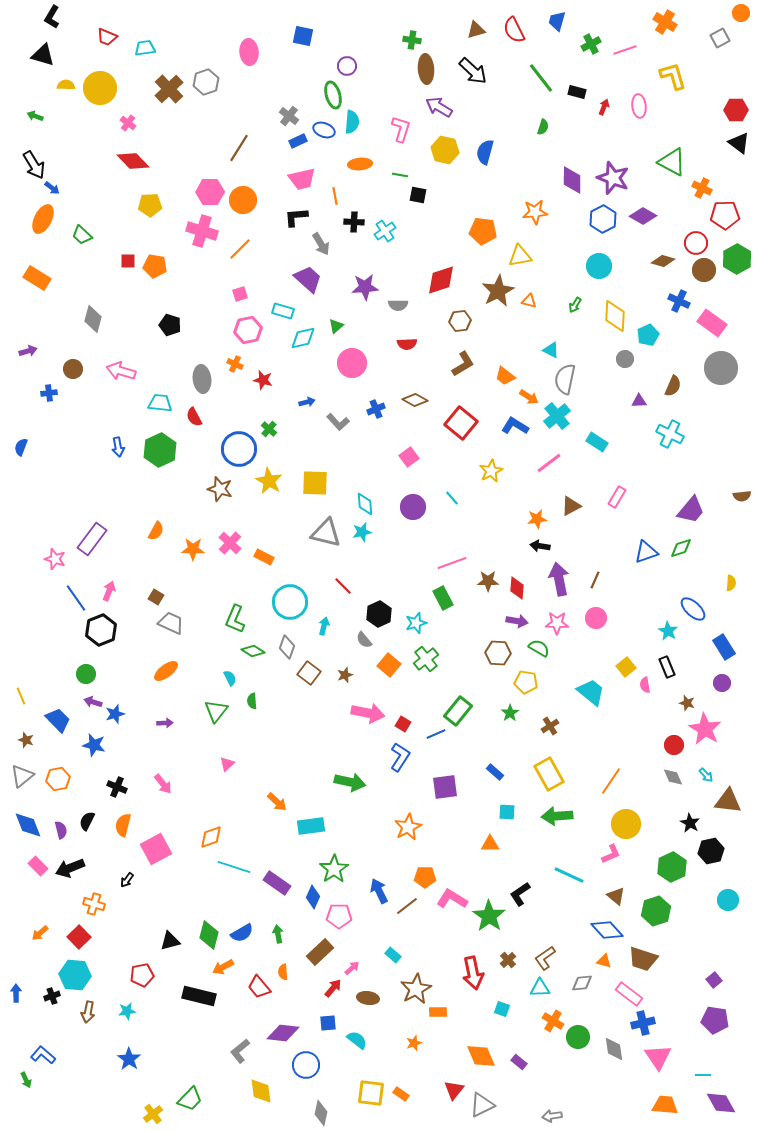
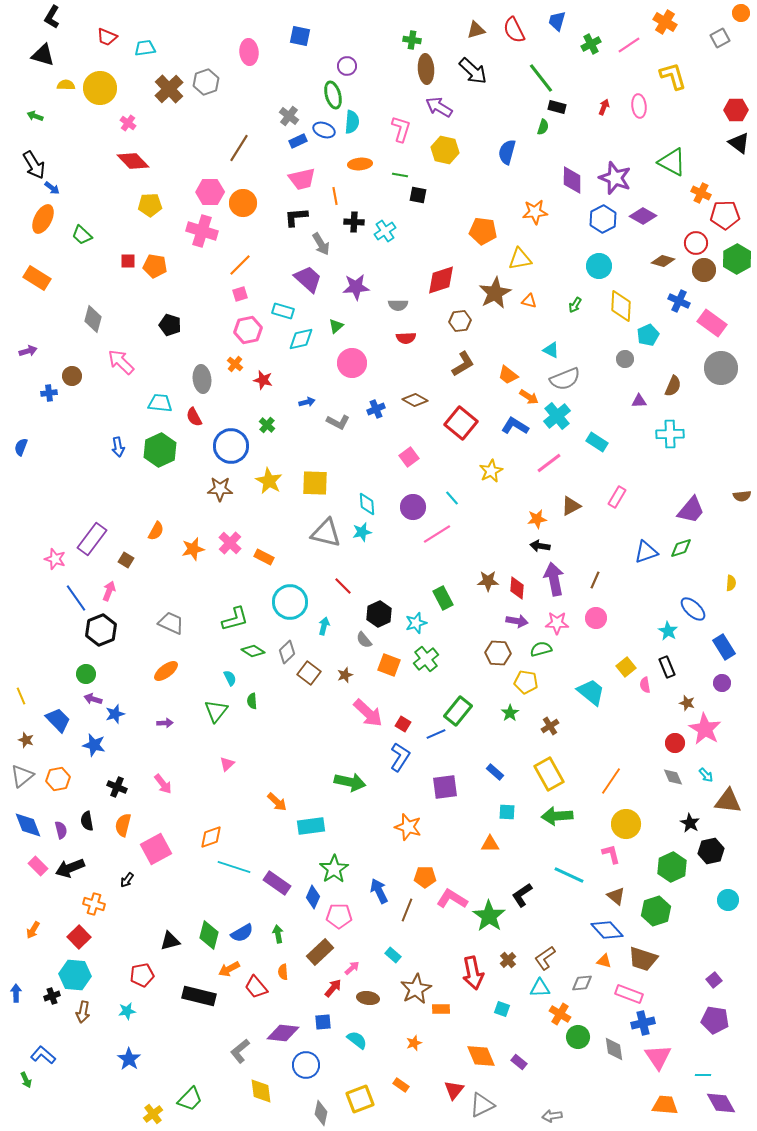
blue square at (303, 36): moved 3 px left
pink line at (625, 50): moved 4 px right, 5 px up; rotated 15 degrees counterclockwise
black rectangle at (577, 92): moved 20 px left, 15 px down
blue semicircle at (485, 152): moved 22 px right
purple star at (613, 178): moved 2 px right
orange cross at (702, 188): moved 1 px left, 5 px down
orange circle at (243, 200): moved 3 px down
orange line at (240, 249): moved 16 px down
yellow triangle at (520, 256): moved 3 px down
purple star at (365, 287): moved 9 px left
brown star at (498, 291): moved 3 px left, 2 px down
yellow diamond at (615, 316): moved 6 px right, 10 px up
cyan diamond at (303, 338): moved 2 px left, 1 px down
red semicircle at (407, 344): moved 1 px left, 6 px up
orange cross at (235, 364): rotated 14 degrees clockwise
brown circle at (73, 369): moved 1 px left, 7 px down
pink arrow at (121, 371): moved 9 px up; rotated 28 degrees clockwise
orange trapezoid at (505, 376): moved 3 px right, 1 px up
gray semicircle at (565, 379): rotated 124 degrees counterclockwise
gray L-shape at (338, 422): rotated 20 degrees counterclockwise
green cross at (269, 429): moved 2 px left, 4 px up
cyan cross at (670, 434): rotated 28 degrees counterclockwise
blue circle at (239, 449): moved 8 px left, 3 px up
brown star at (220, 489): rotated 15 degrees counterclockwise
cyan diamond at (365, 504): moved 2 px right
orange star at (193, 549): rotated 15 degrees counterclockwise
pink line at (452, 563): moved 15 px left, 29 px up; rotated 12 degrees counterclockwise
purple arrow at (559, 579): moved 5 px left
brown square at (156, 597): moved 30 px left, 37 px up
green L-shape at (235, 619): rotated 128 degrees counterclockwise
gray diamond at (287, 647): moved 5 px down; rotated 25 degrees clockwise
green semicircle at (539, 648): moved 2 px right, 1 px down; rotated 45 degrees counterclockwise
orange square at (389, 665): rotated 20 degrees counterclockwise
purple arrow at (93, 702): moved 3 px up
pink arrow at (368, 713): rotated 32 degrees clockwise
red circle at (674, 745): moved 1 px right, 2 px up
black semicircle at (87, 821): rotated 36 degrees counterclockwise
orange star at (408, 827): rotated 28 degrees counterclockwise
pink L-shape at (611, 854): rotated 80 degrees counterclockwise
black L-shape at (520, 894): moved 2 px right, 1 px down
brown line at (407, 906): moved 4 px down; rotated 30 degrees counterclockwise
orange arrow at (40, 933): moved 7 px left, 3 px up; rotated 18 degrees counterclockwise
orange arrow at (223, 967): moved 6 px right, 2 px down
red trapezoid at (259, 987): moved 3 px left
pink rectangle at (629, 994): rotated 16 degrees counterclockwise
brown arrow at (88, 1012): moved 5 px left
orange rectangle at (438, 1012): moved 3 px right, 3 px up
orange cross at (553, 1021): moved 7 px right, 7 px up
blue square at (328, 1023): moved 5 px left, 1 px up
yellow square at (371, 1093): moved 11 px left, 6 px down; rotated 28 degrees counterclockwise
orange rectangle at (401, 1094): moved 9 px up
